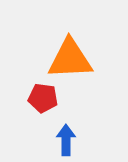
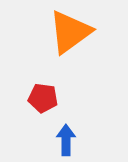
orange triangle: moved 27 px up; rotated 33 degrees counterclockwise
